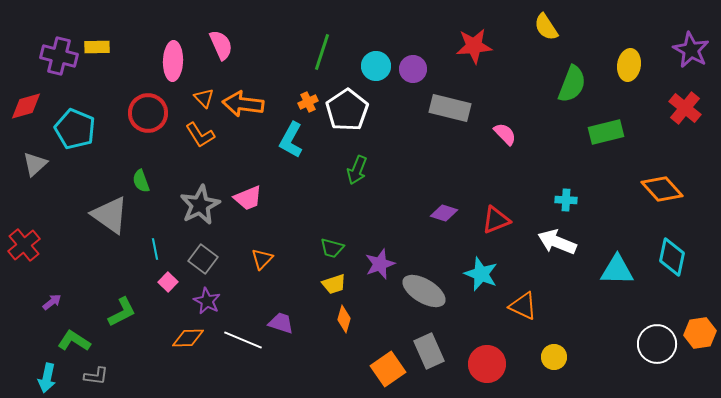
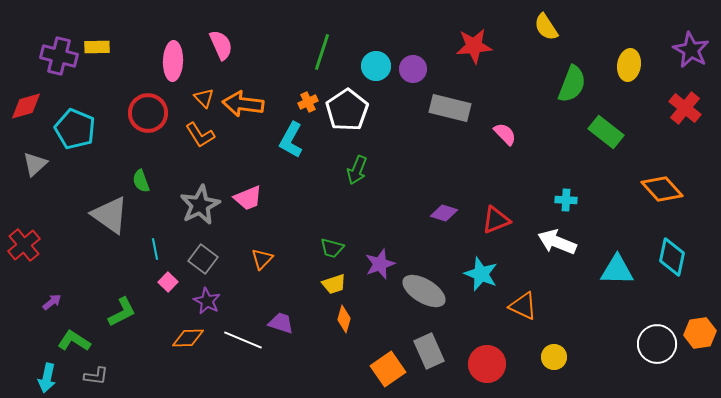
green rectangle at (606, 132): rotated 52 degrees clockwise
